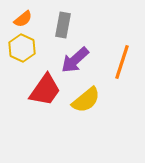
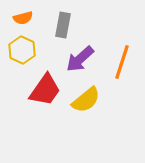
orange semicircle: moved 1 px up; rotated 24 degrees clockwise
yellow hexagon: moved 2 px down
purple arrow: moved 5 px right, 1 px up
